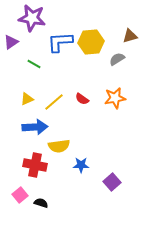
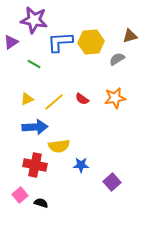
purple star: moved 2 px right, 2 px down
